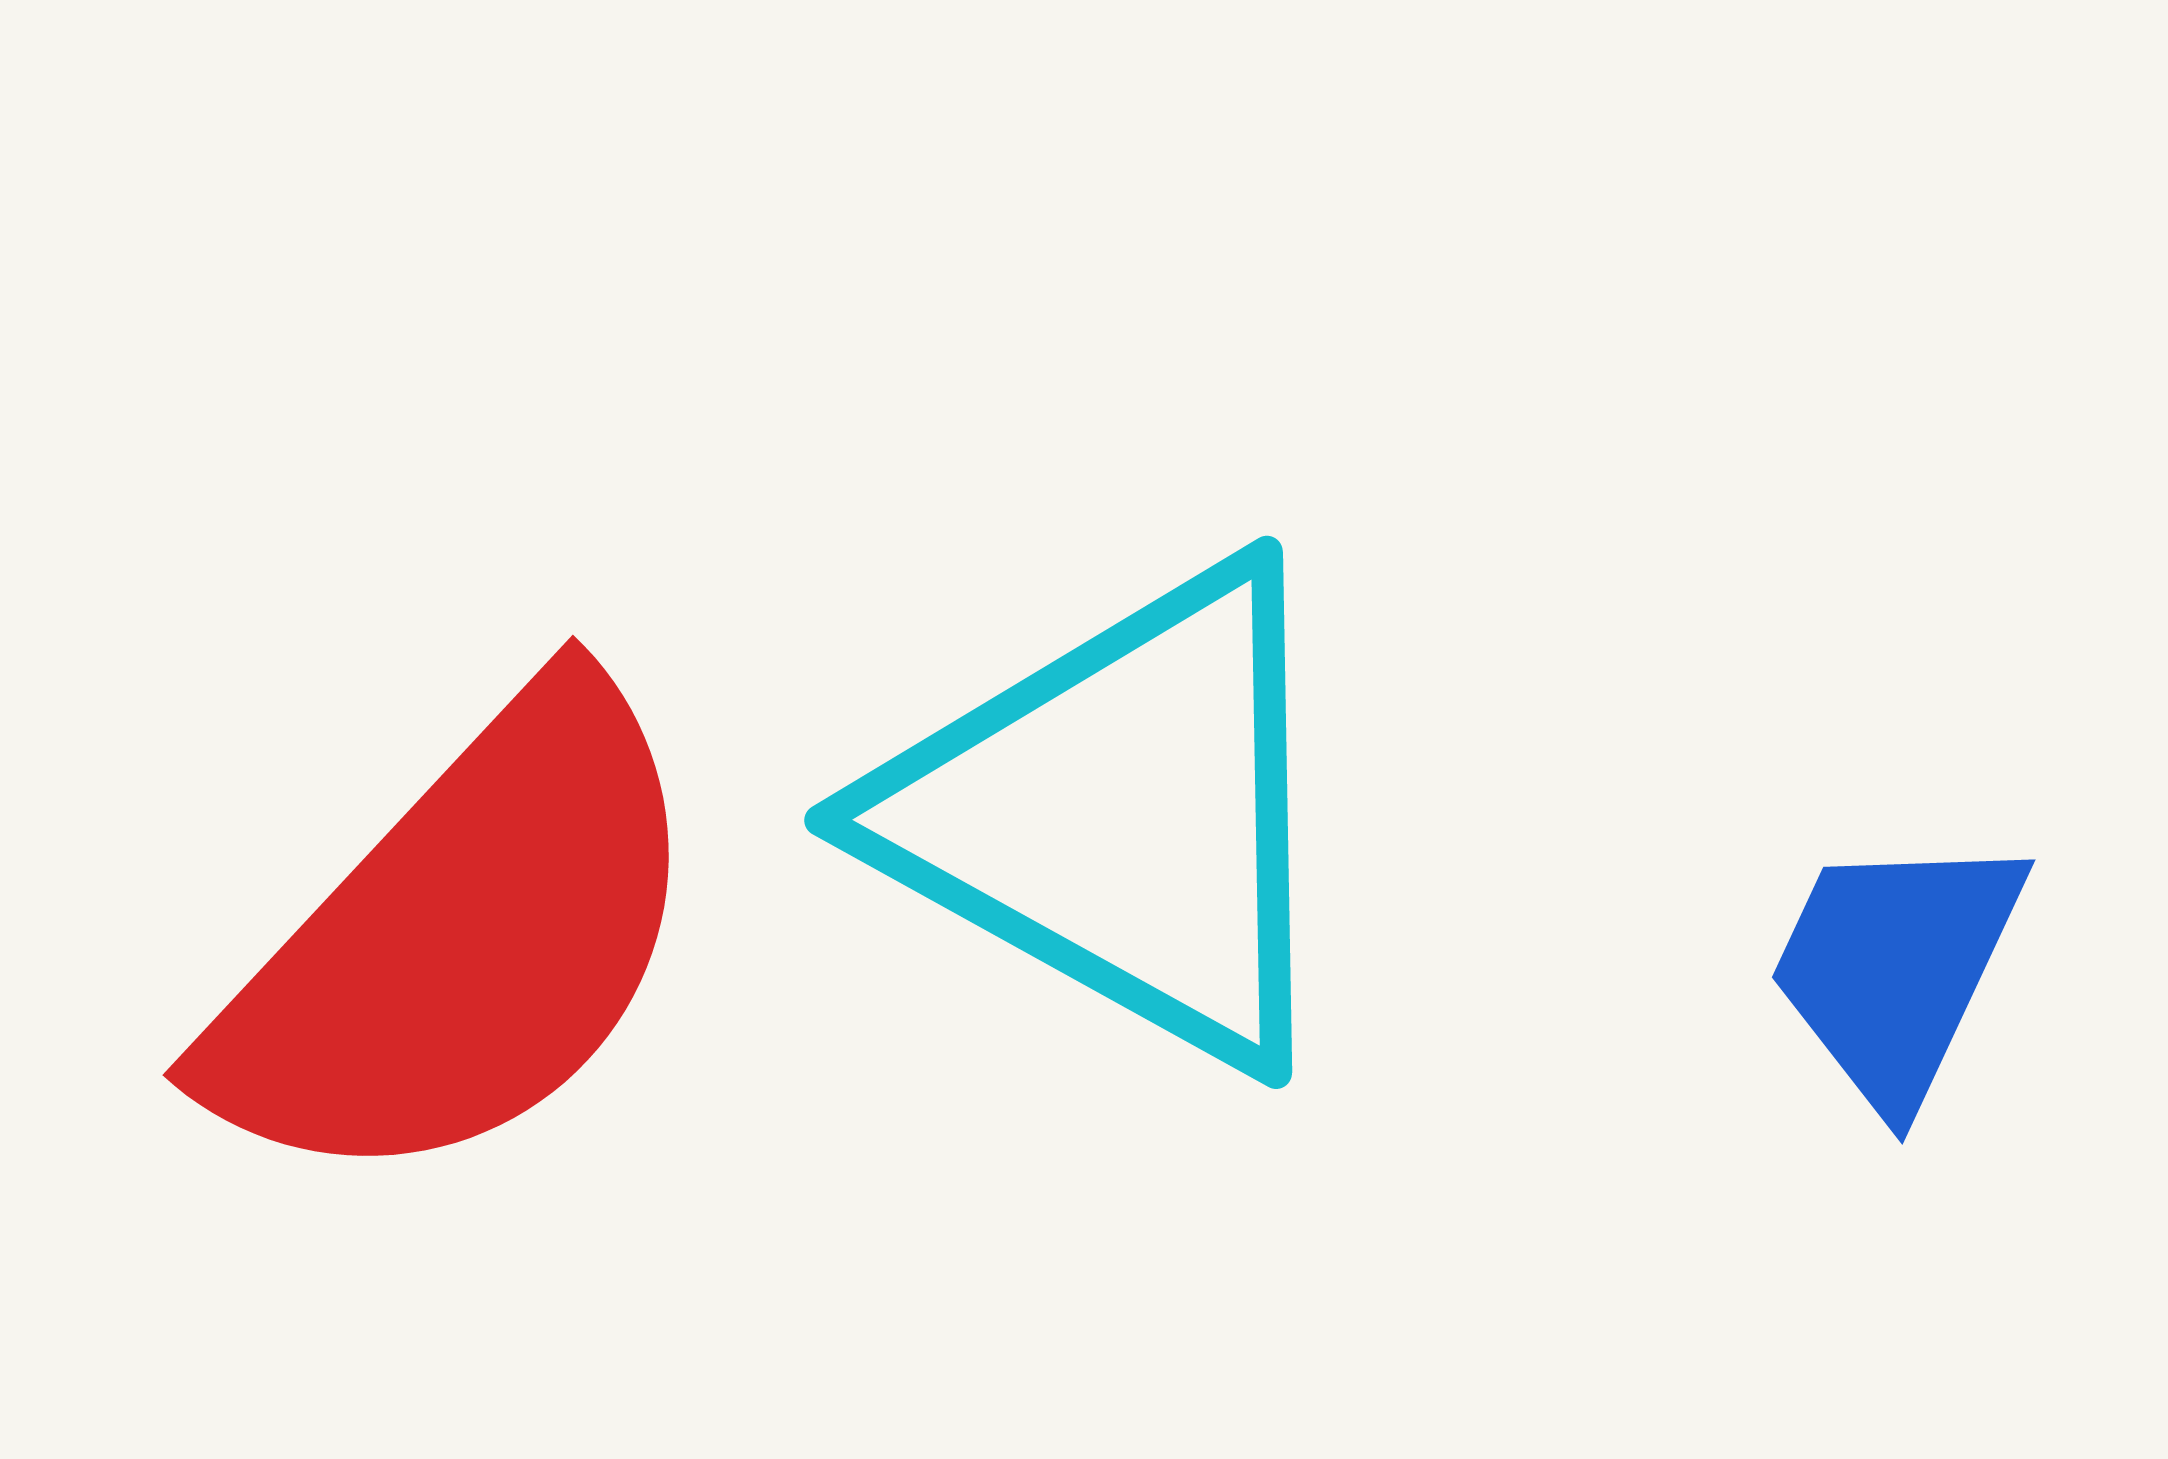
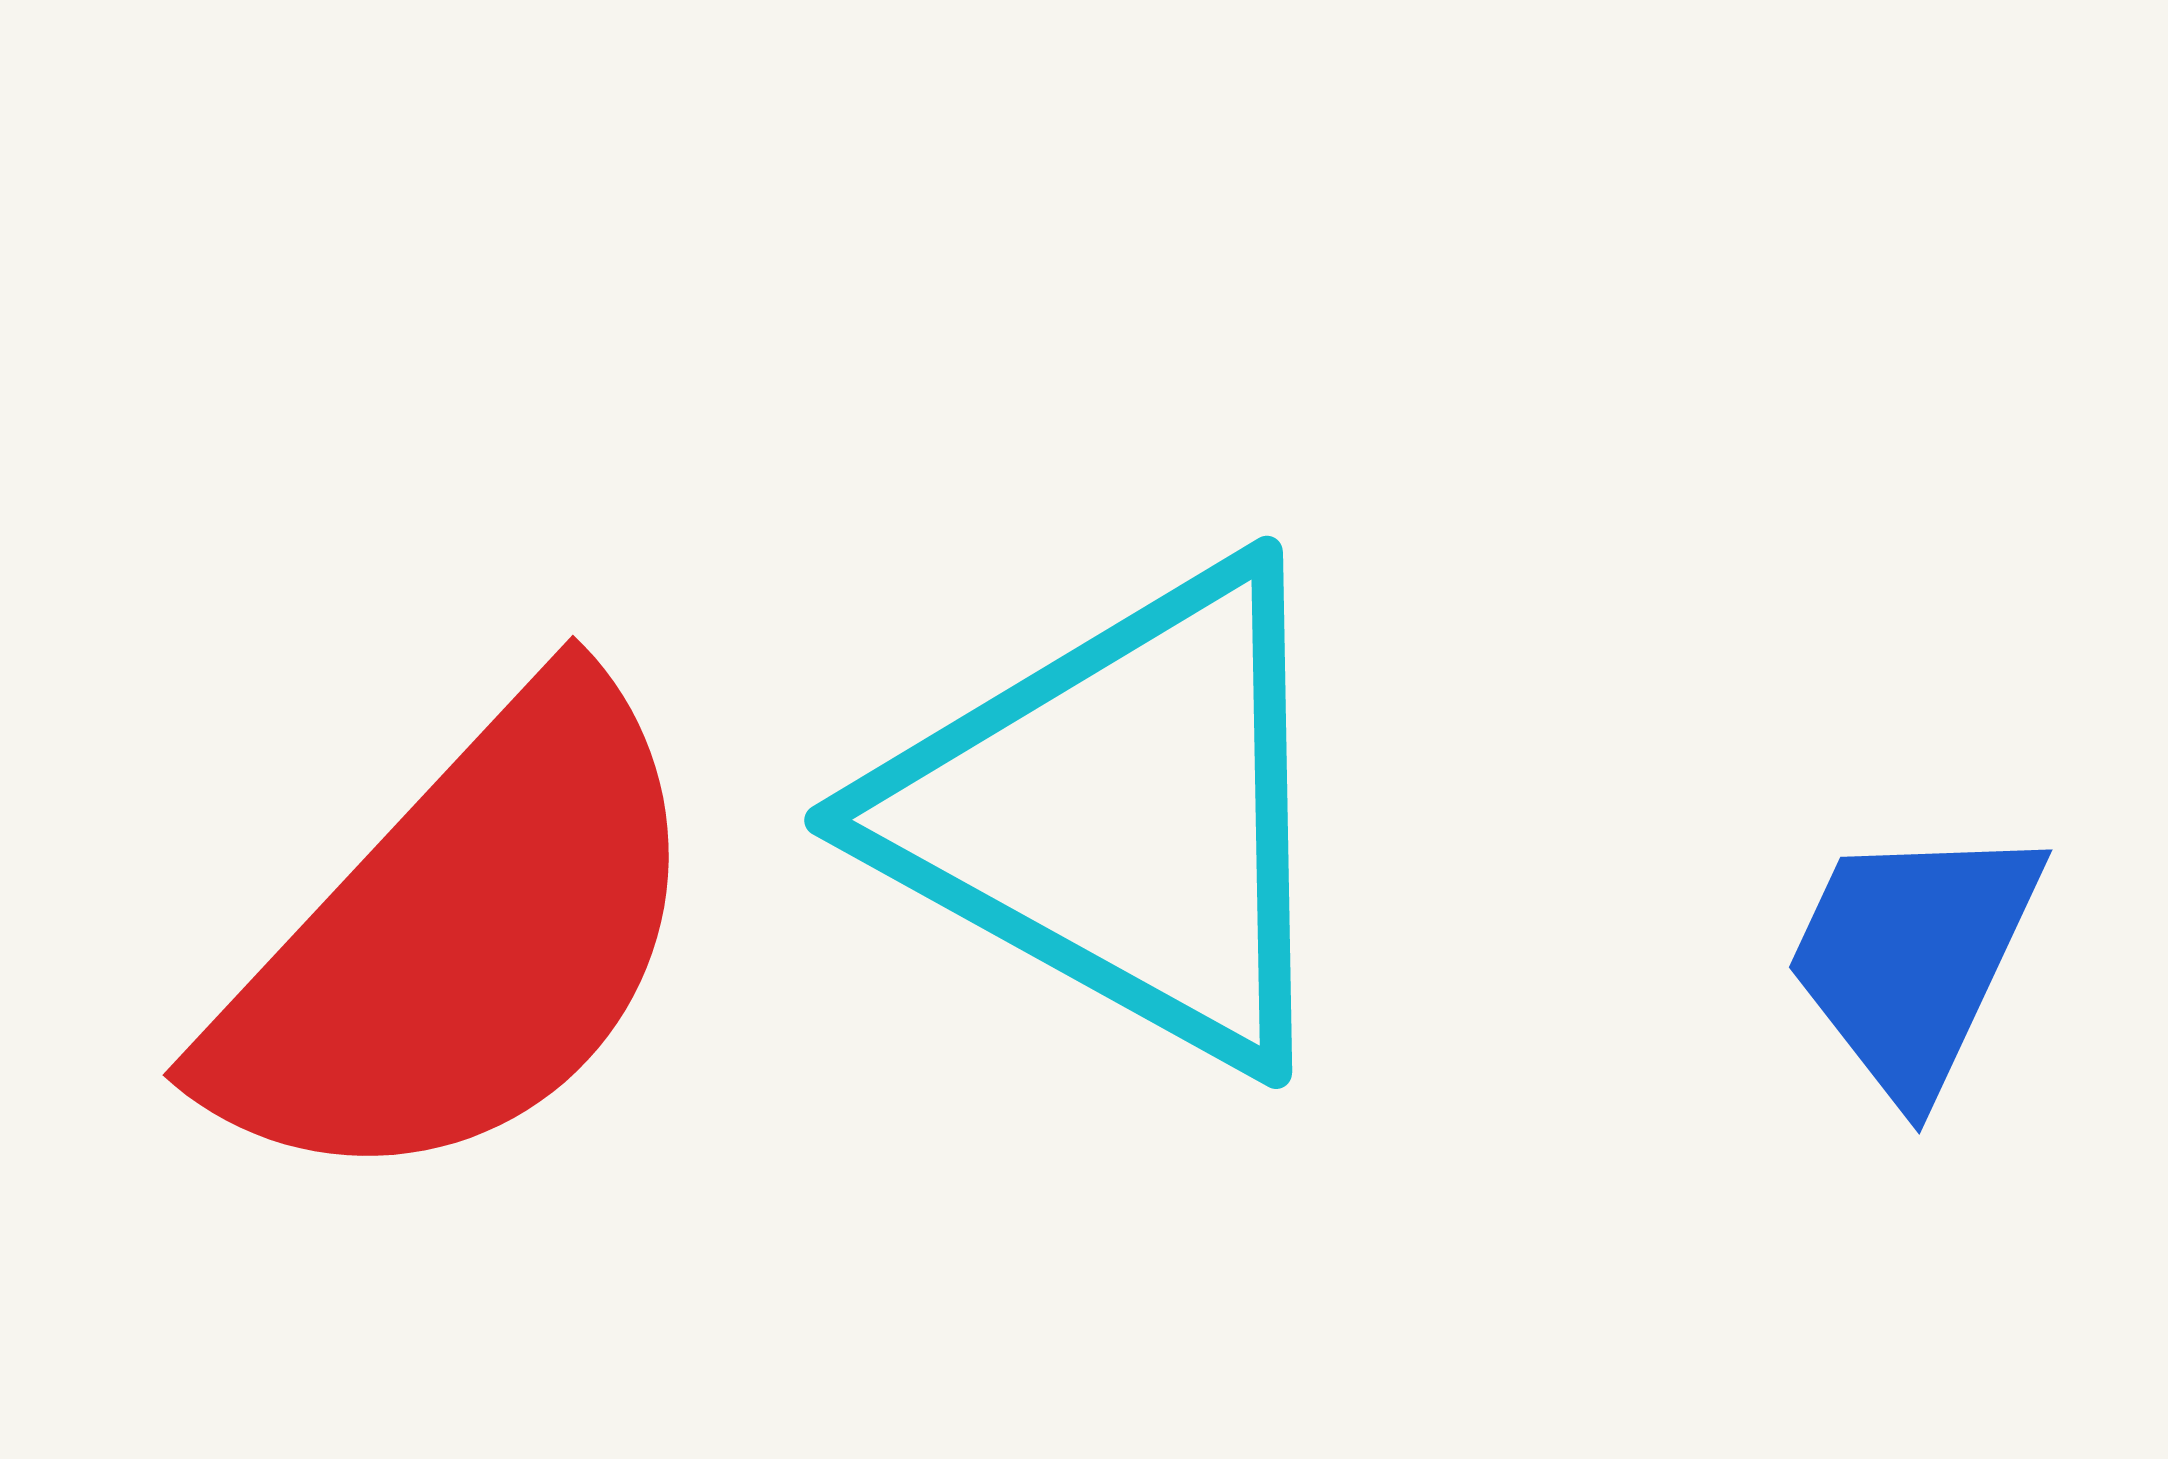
blue trapezoid: moved 17 px right, 10 px up
